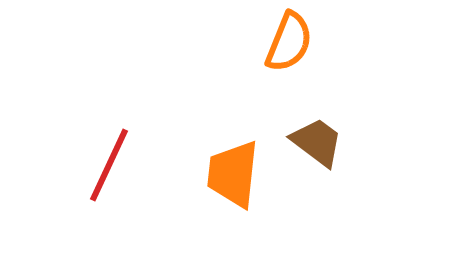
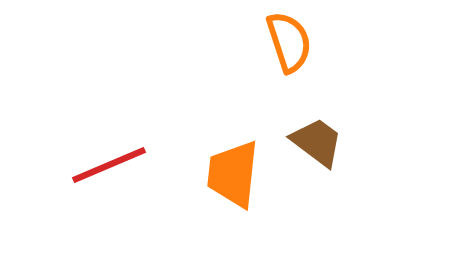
orange semicircle: rotated 40 degrees counterclockwise
red line: rotated 42 degrees clockwise
